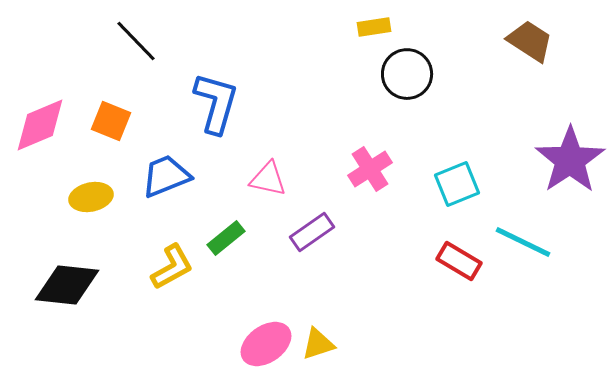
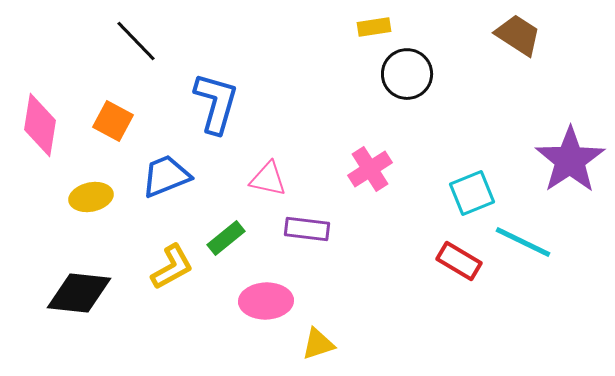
brown trapezoid: moved 12 px left, 6 px up
orange square: moved 2 px right; rotated 6 degrees clockwise
pink diamond: rotated 58 degrees counterclockwise
cyan square: moved 15 px right, 9 px down
purple rectangle: moved 5 px left, 3 px up; rotated 42 degrees clockwise
black diamond: moved 12 px right, 8 px down
pink ellipse: moved 43 px up; rotated 33 degrees clockwise
